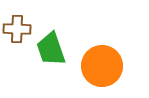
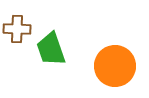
orange circle: moved 13 px right
